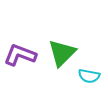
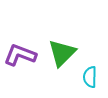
cyan semicircle: moved 1 px right, 1 px down; rotated 80 degrees clockwise
